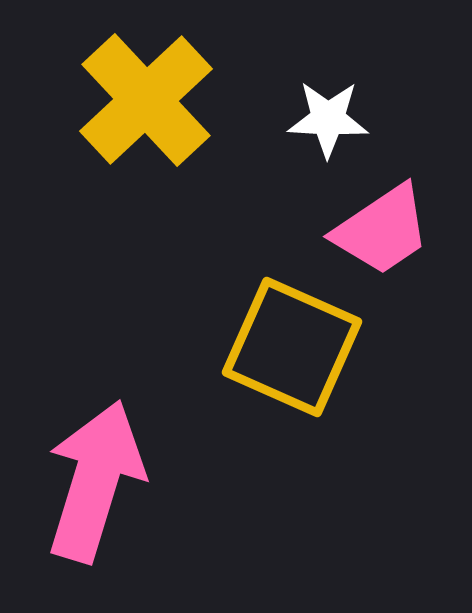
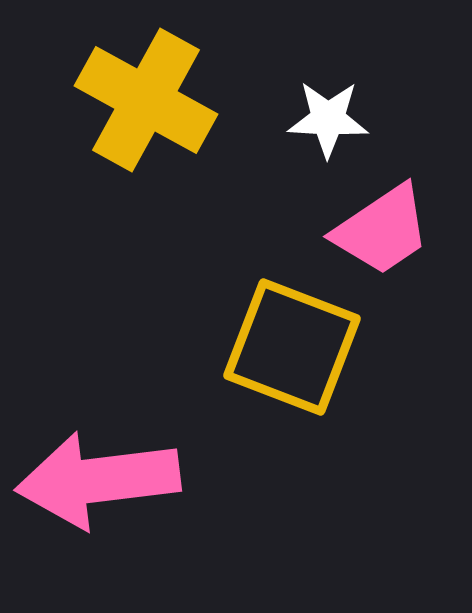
yellow cross: rotated 18 degrees counterclockwise
yellow square: rotated 3 degrees counterclockwise
pink arrow: moved 3 px right, 1 px up; rotated 114 degrees counterclockwise
